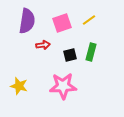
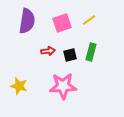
red arrow: moved 5 px right, 6 px down
